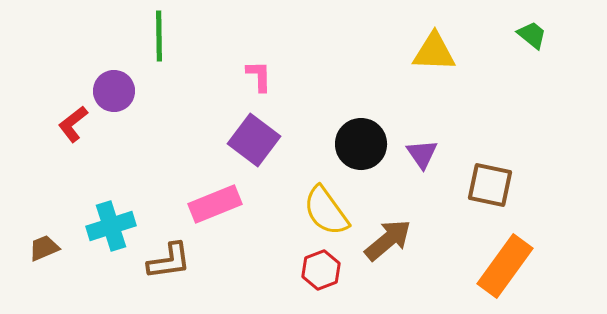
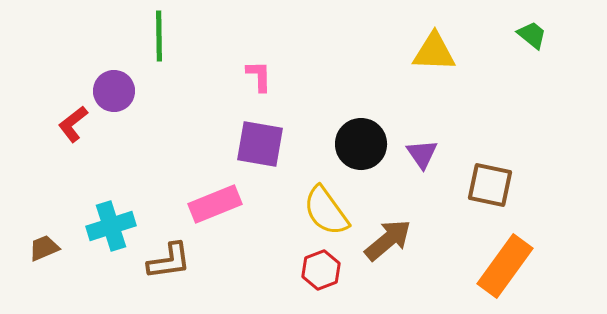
purple square: moved 6 px right, 4 px down; rotated 27 degrees counterclockwise
